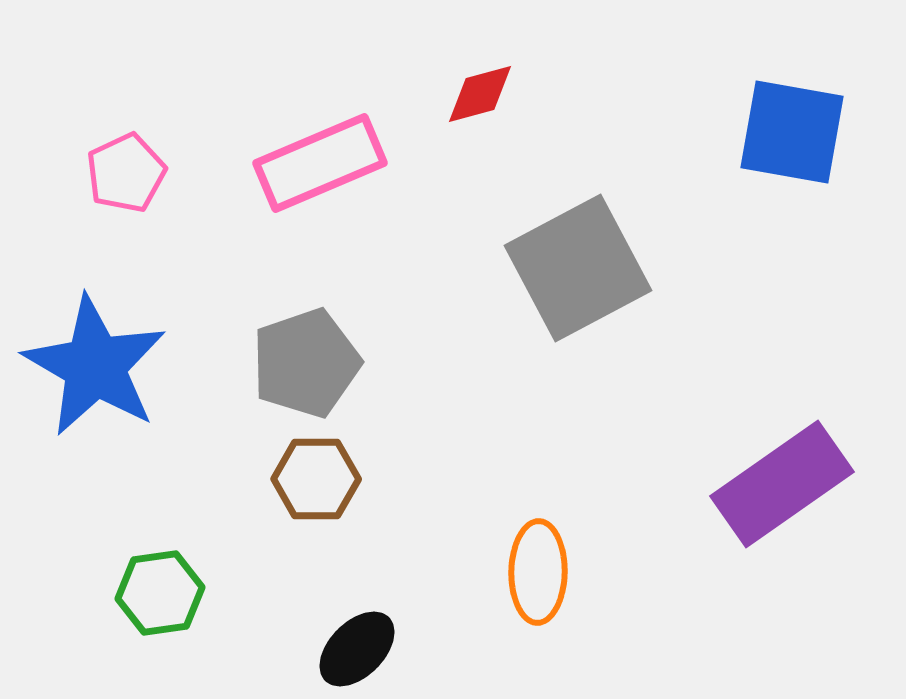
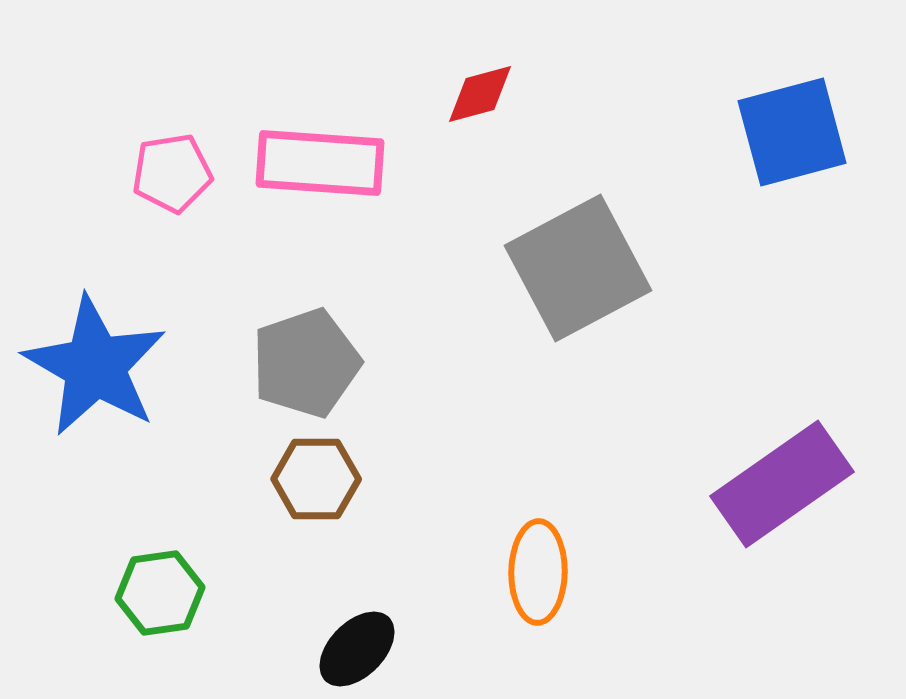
blue square: rotated 25 degrees counterclockwise
pink rectangle: rotated 27 degrees clockwise
pink pentagon: moved 46 px right; rotated 16 degrees clockwise
